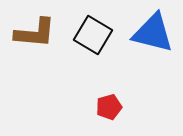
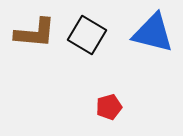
black square: moved 6 px left
